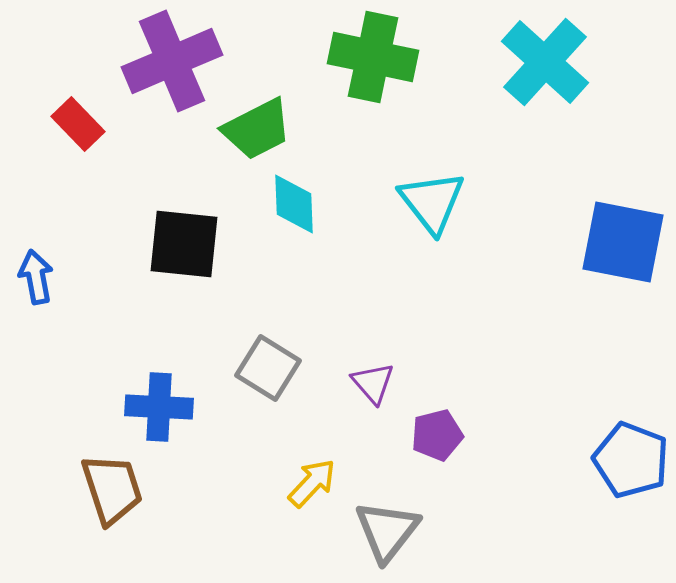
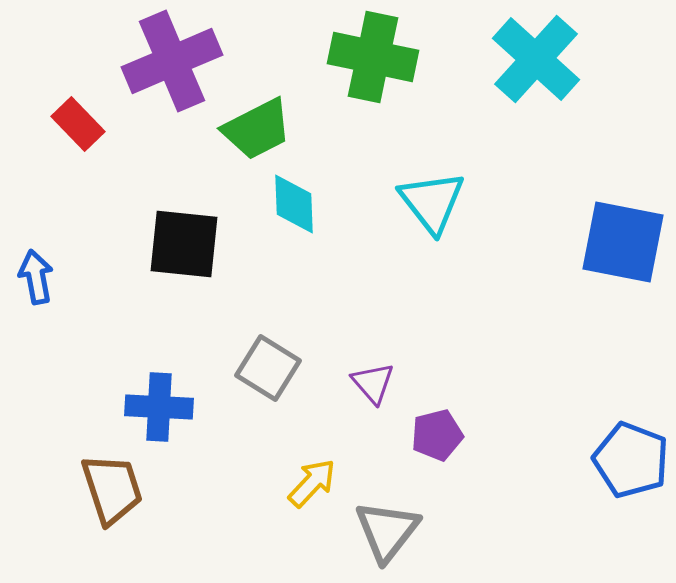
cyan cross: moved 9 px left, 3 px up
